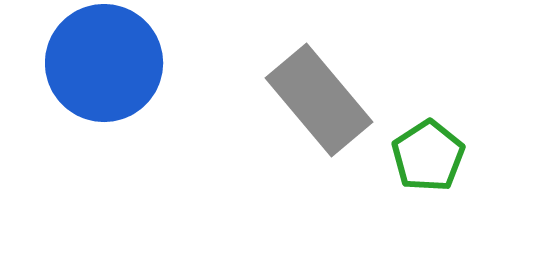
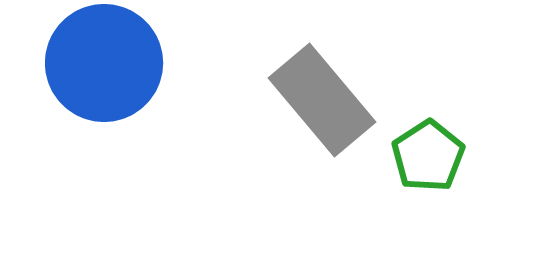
gray rectangle: moved 3 px right
